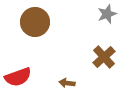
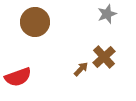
brown arrow: moved 14 px right, 14 px up; rotated 126 degrees clockwise
